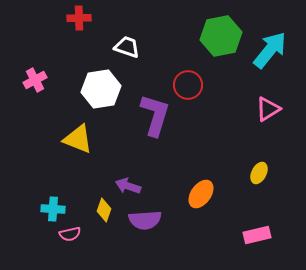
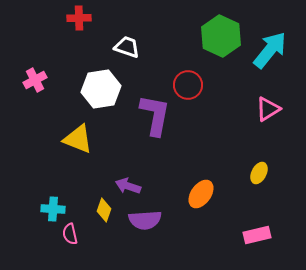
green hexagon: rotated 24 degrees counterclockwise
purple L-shape: rotated 6 degrees counterclockwise
pink semicircle: rotated 90 degrees clockwise
